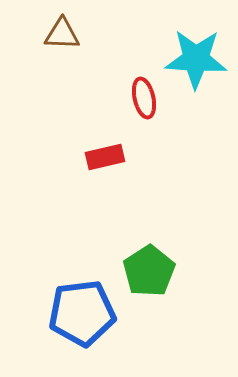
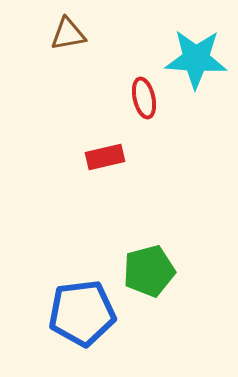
brown triangle: moved 6 px right; rotated 12 degrees counterclockwise
green pentagon: rotated 18 degrees clockwise
